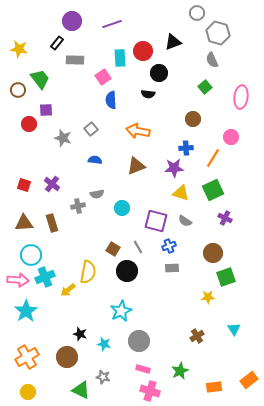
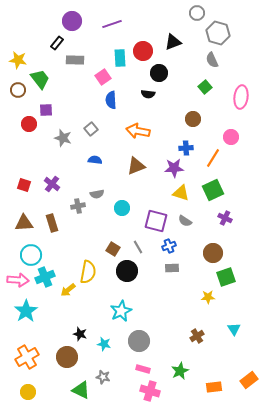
yellow star at (19, 49): moved 1 px left, 11 px down
